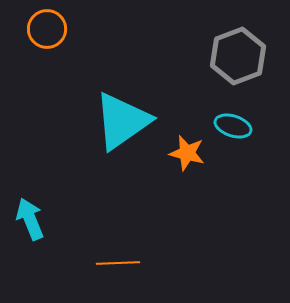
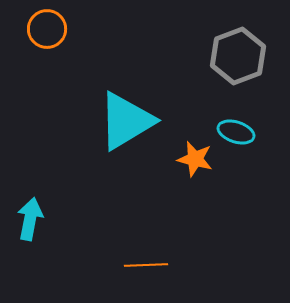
cyan triangle: moved 4 px right; rotated 4 degrees clockwise
cyan ellipse: moved 3 px right, 6 px down
orange star: moved 8 px right, 6 px down
cyan arrow: rotated 33 degrees clockwise
orange line: moved 28 px right, 2 px down
